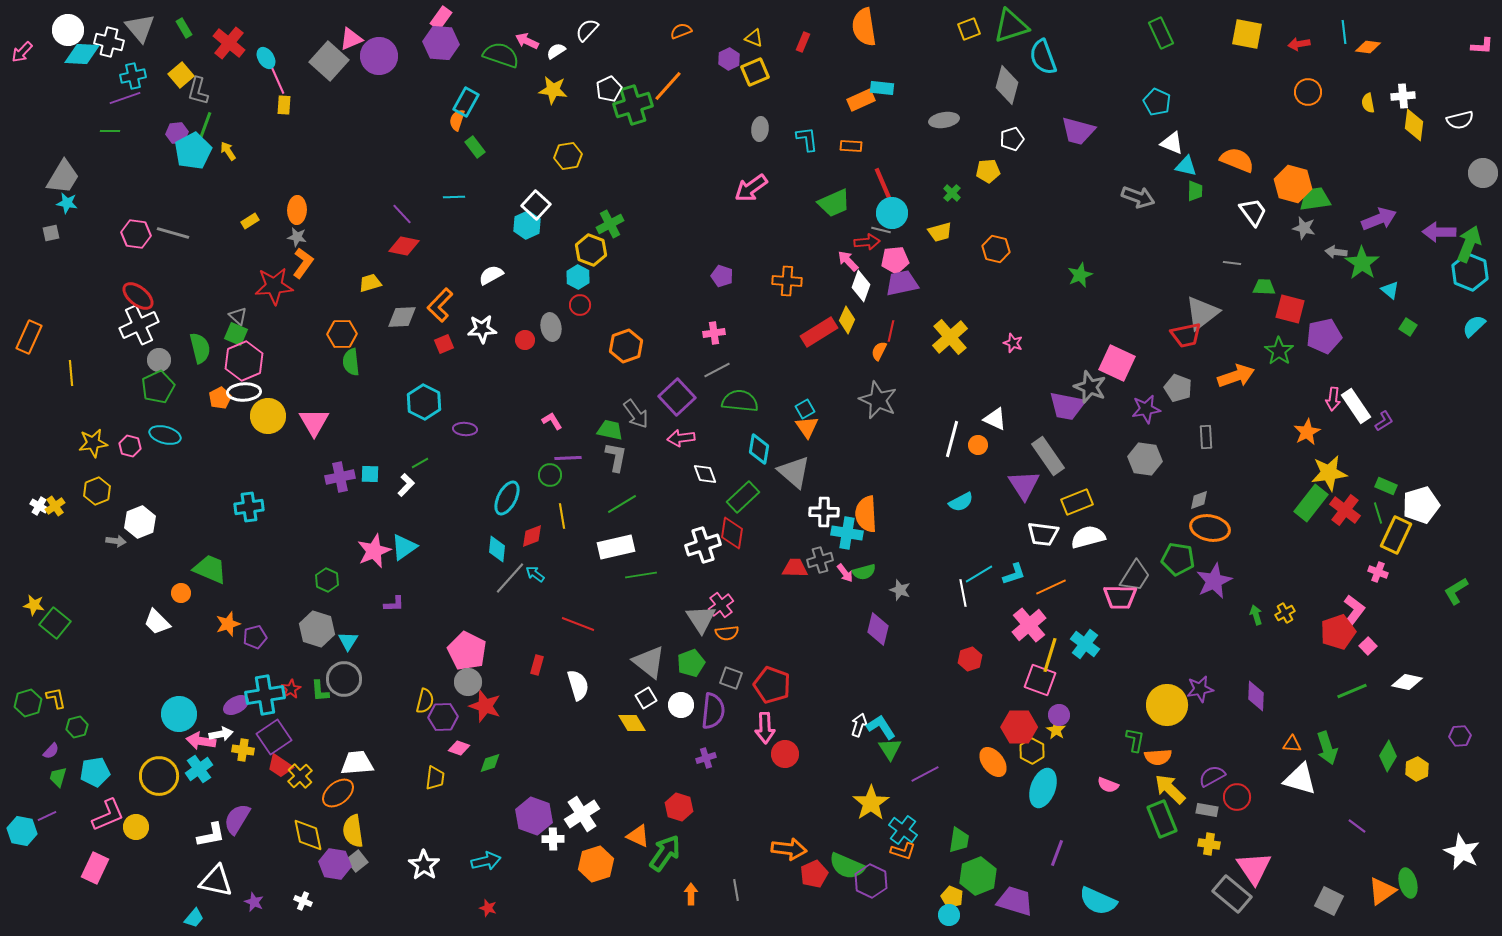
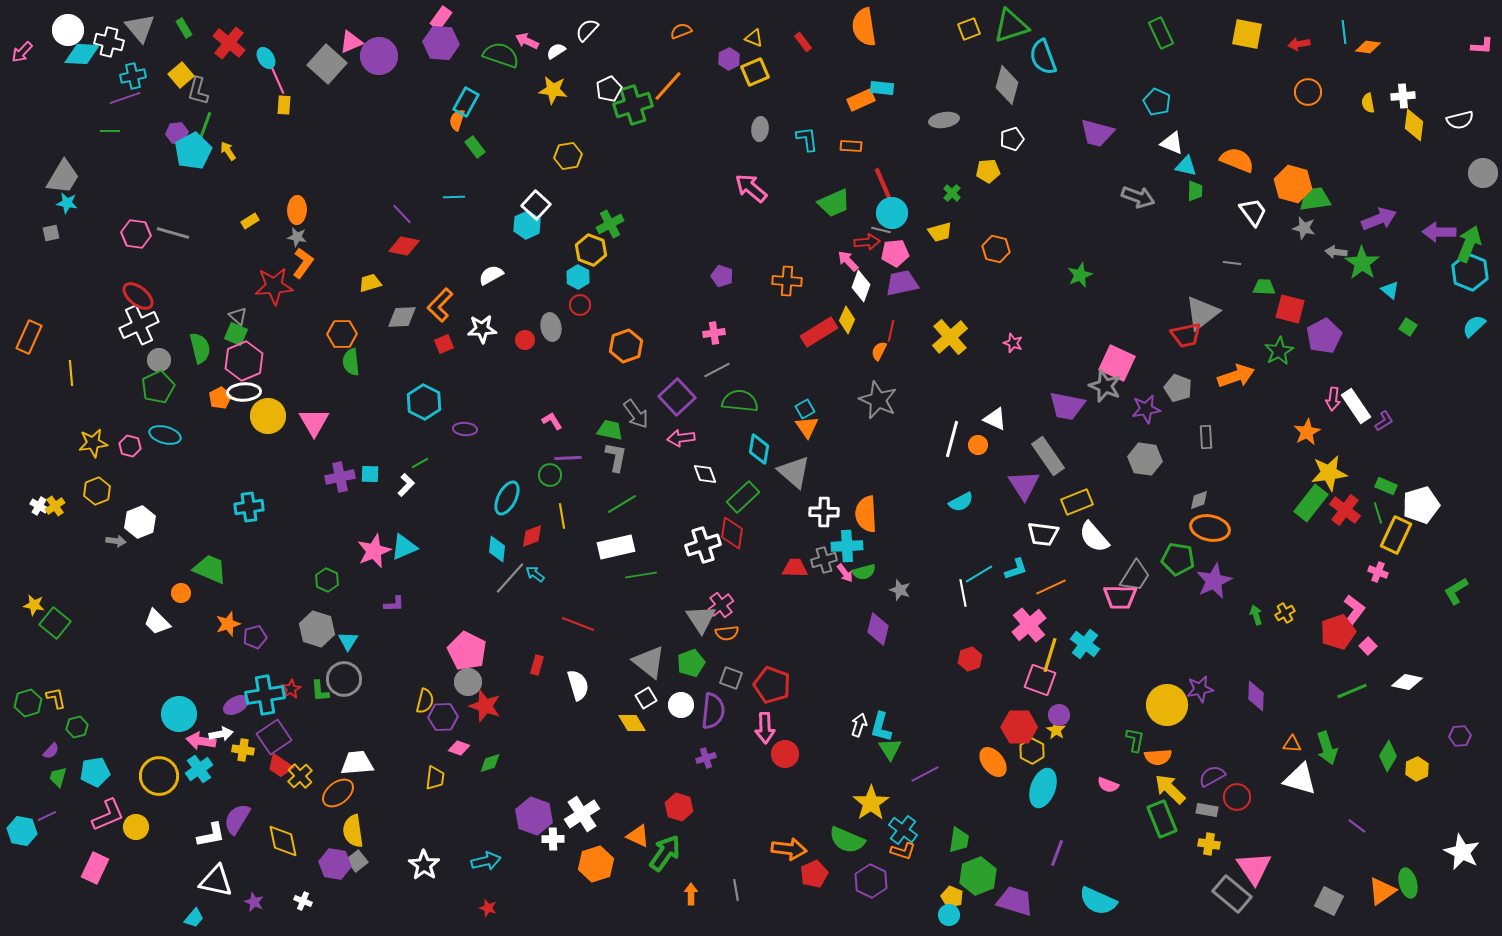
pink triangle at (351, 39): moved 3 px down
red rectangle at (803, 42): rotated 60 degrees counterclockwise
gray square at (329, 61): moved 2 px left, 3 px down
purple trapezoid at (1078, 131): moved 19 px right, 2 px down
pink arrow at (751, 188): rotated 76 degrees clockwise
pink pentagon at (895, 260): moved 7 px up
purple pentagon at (1324, 336): rotated 16 degrees counterclockwise
green star at (1279, 351): rotated 8 degrees clockwise
gray star at (1090, 387): moved 15 px right, 1 px up
cyan cross at (847, 533): moved 13 px down; rotated 12 degrees counterclockwise
white semicircle at (1088, 537): moved 6 px right; rotated 116 degrees counterclockwise
cyan triangle at (404, 547): rotated 12 degrees clockwise
gray cross at (820, 560): moved 4 px right
cyan L-shape at (1014, 574): moved 2 px right, 5 px up
cyan L-shape at (881, 727): rotated 132 degrees counterclockwise
yellow diamond at (308, 835): moved 25 px left, 6 px down
green semicircle at (847, 866): moved 26 px up
